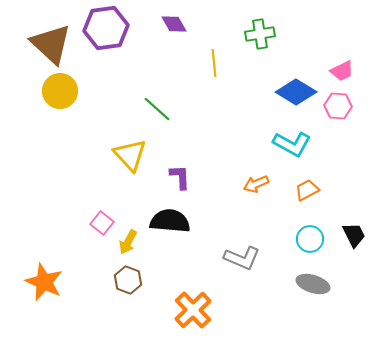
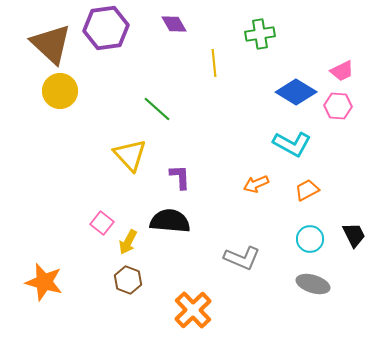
orange star: rotated 9 degrees counterclockwise
